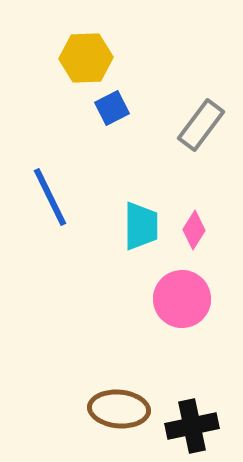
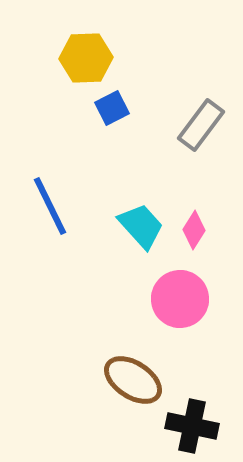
blue line: moved 9 px down
cyan trapezoid: rotated 42 degrees counterclockwise
pink circle: moved 2 px left
brown ellipse: moved 14 px right, 29 px up; rotated 28 degrees clockwise
black cross: rotated 24 degrees clockwise
